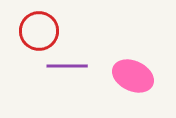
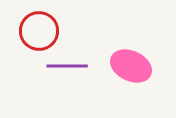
pink ellipse: moved 2 px left, 10 px up
